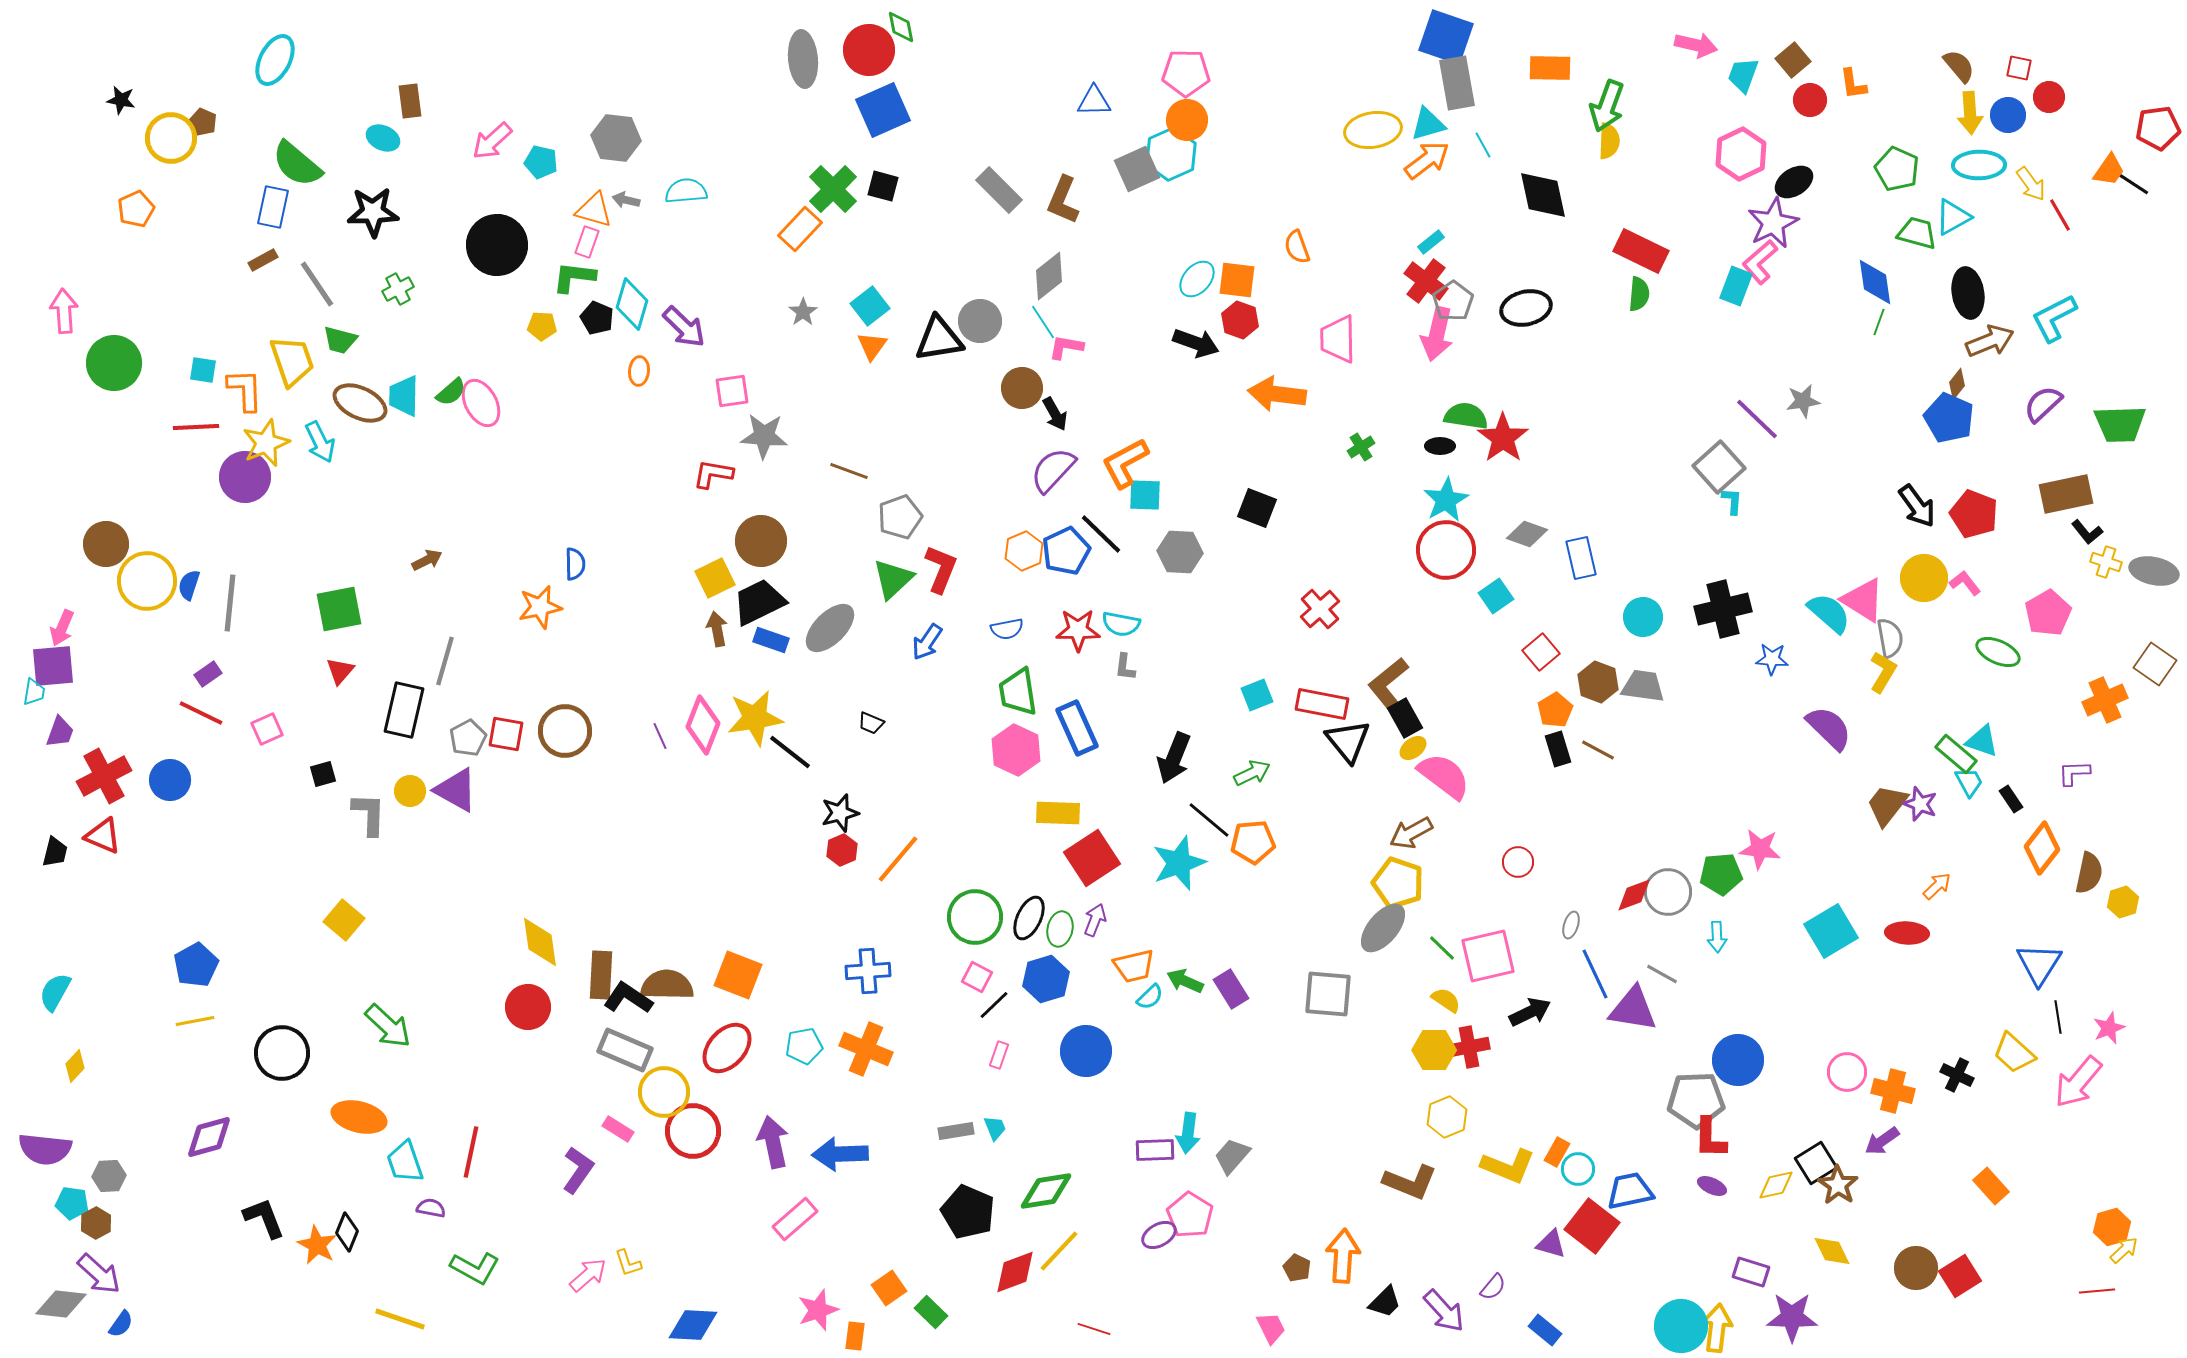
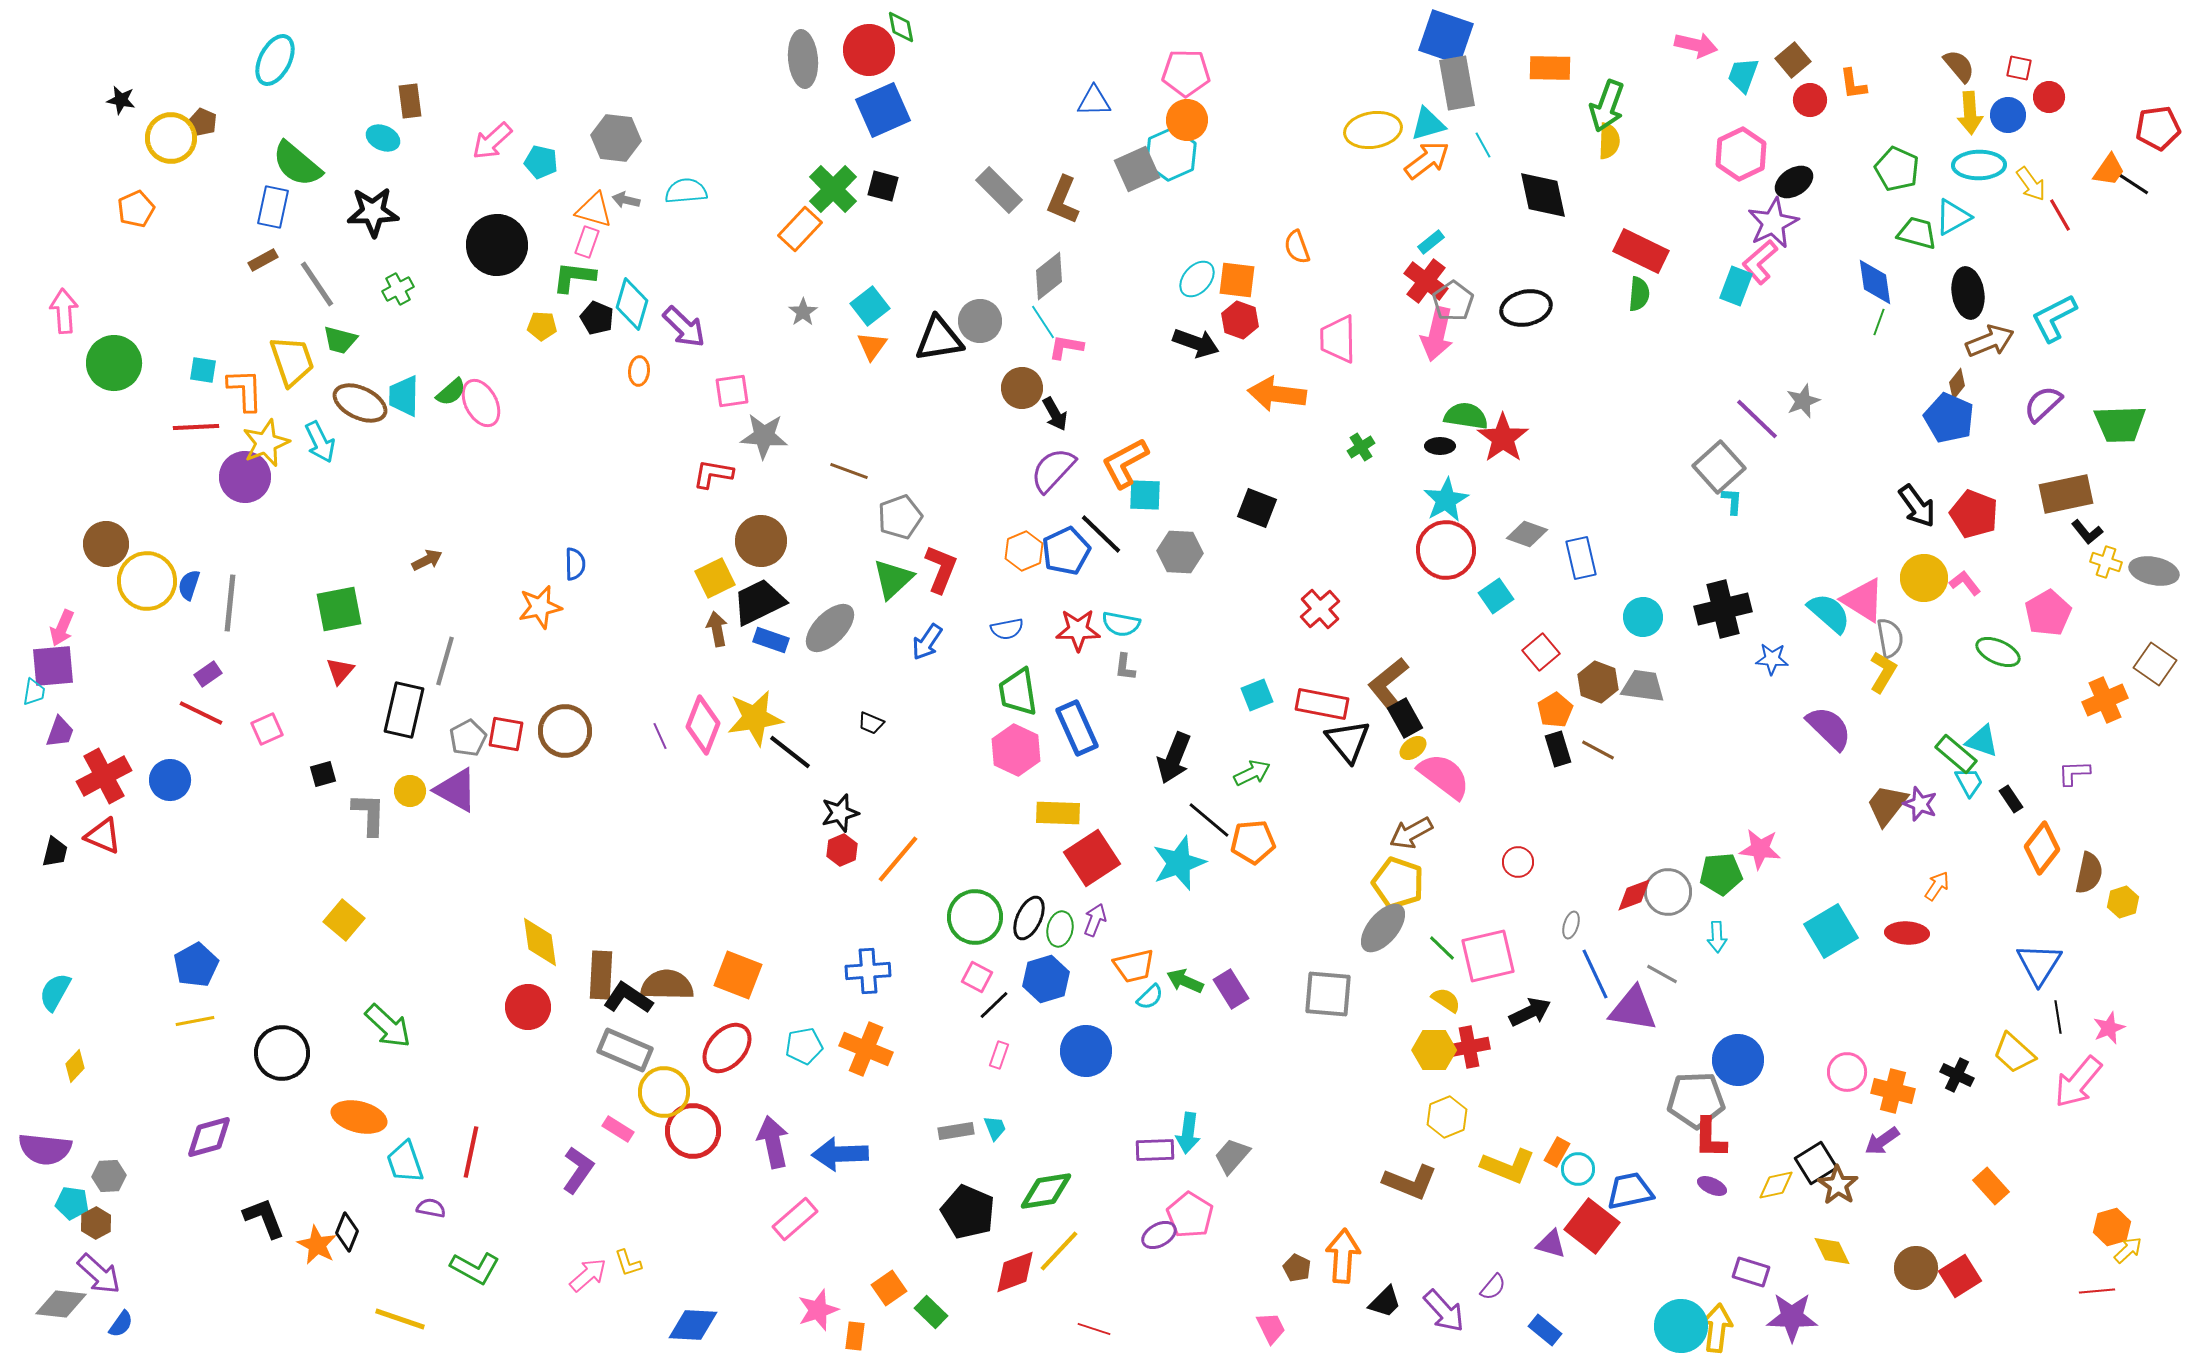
gray star at (1803, 401): rotated 12 degrees counterclockwise
orange arrow at (1937, 886): rotated 12 degrees counterclockwise
yellow arrow at (2124, 1250): moved 4 px right
